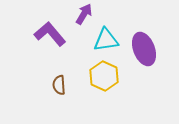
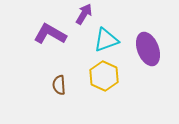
purple L-shape: rotated 20 degrees counterclockwise
cyan triangle: rotated 12 degrees counterclockwise
purple ellipse: moved 4 px right
